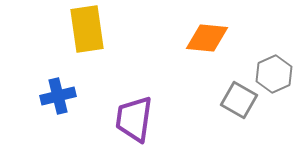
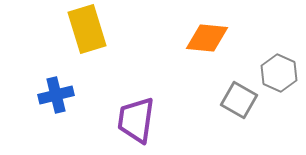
yellow rectangle: rotated 9 degrees counterclockwise
gray hexagon: moved 5 px right, 1 px up; rotated 12 degrees counterclockwise
blue cross: moved 2 px left, 1 px up
purple trapezoid: moved 2 px right, 1 px down
